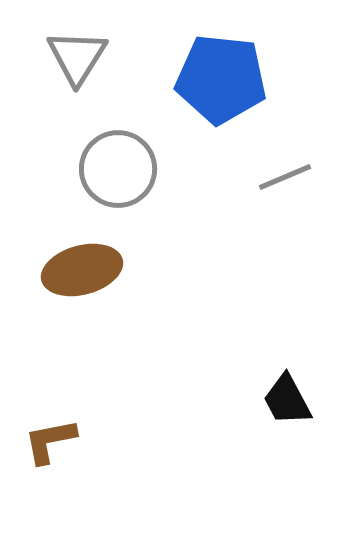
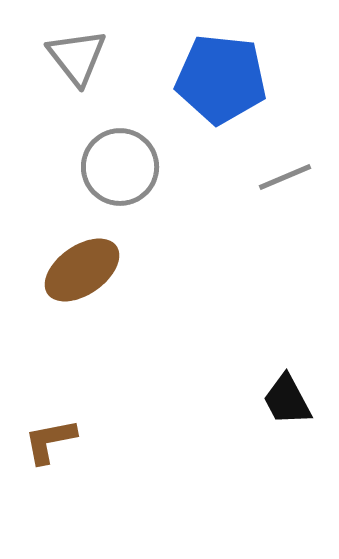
gray triangle: rotated 10 degrees counterclockwise
gray circle: moved 2 px right, 2 px up
brown ellipse: rotated 20 degrees counterclockwise
